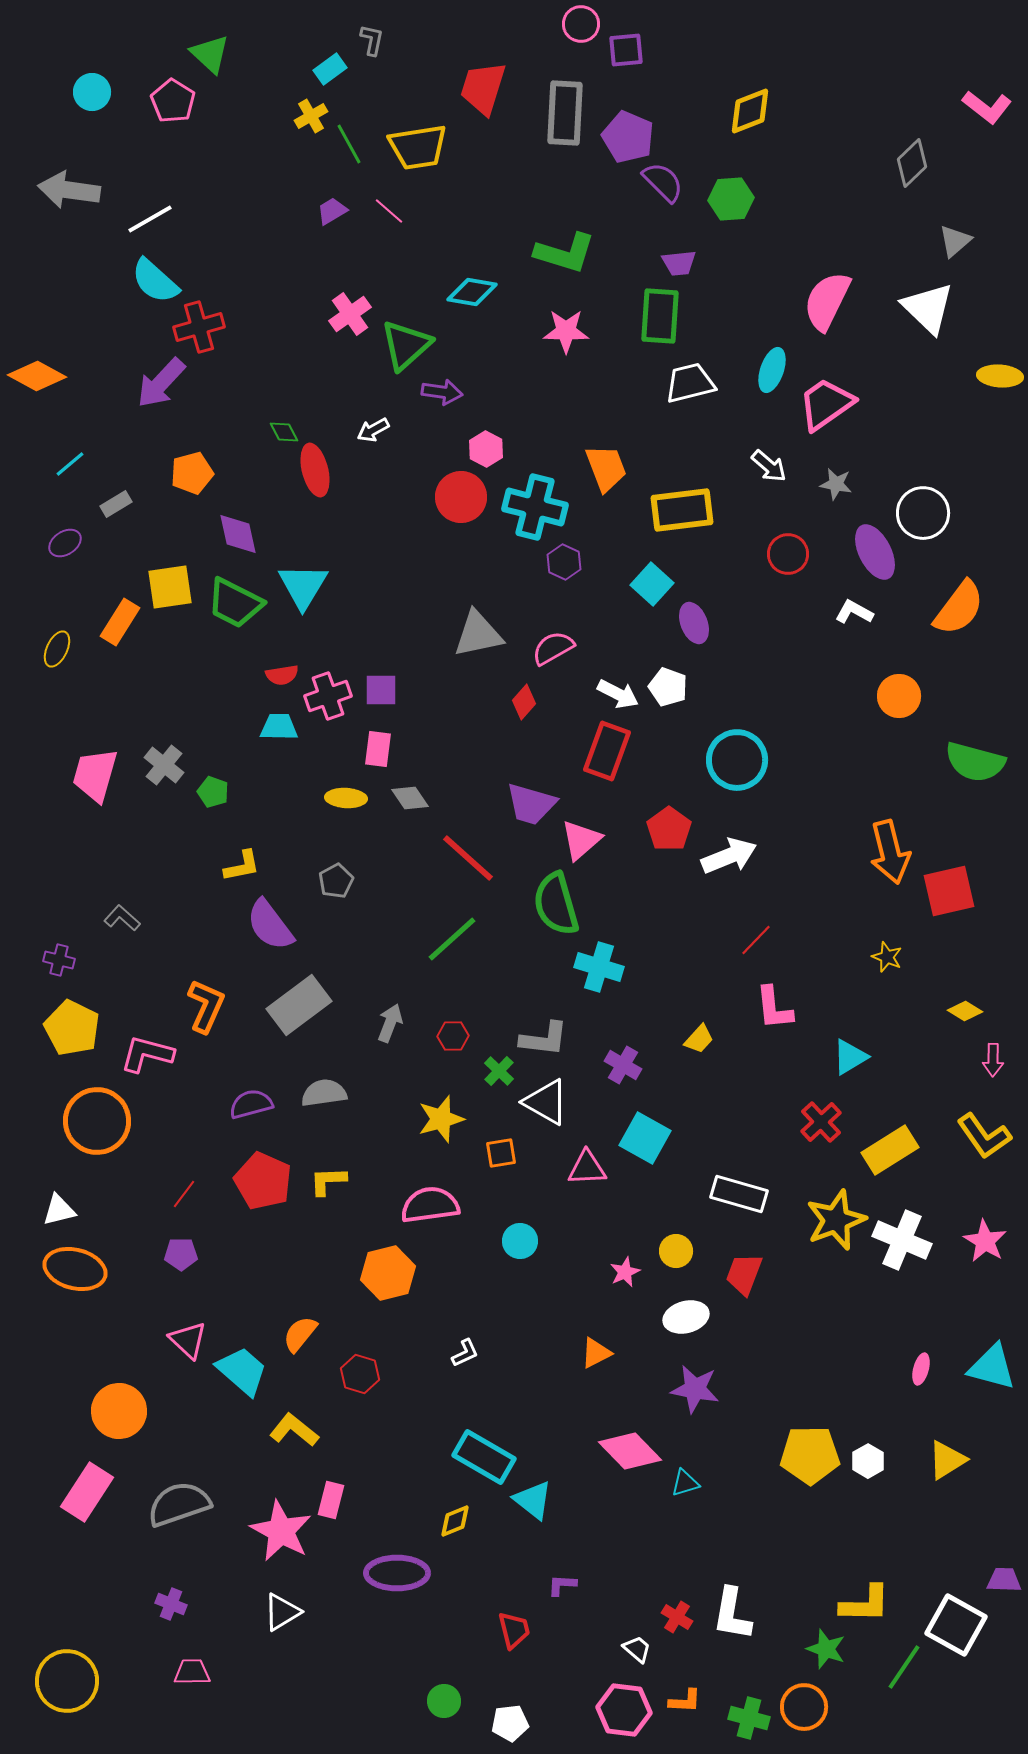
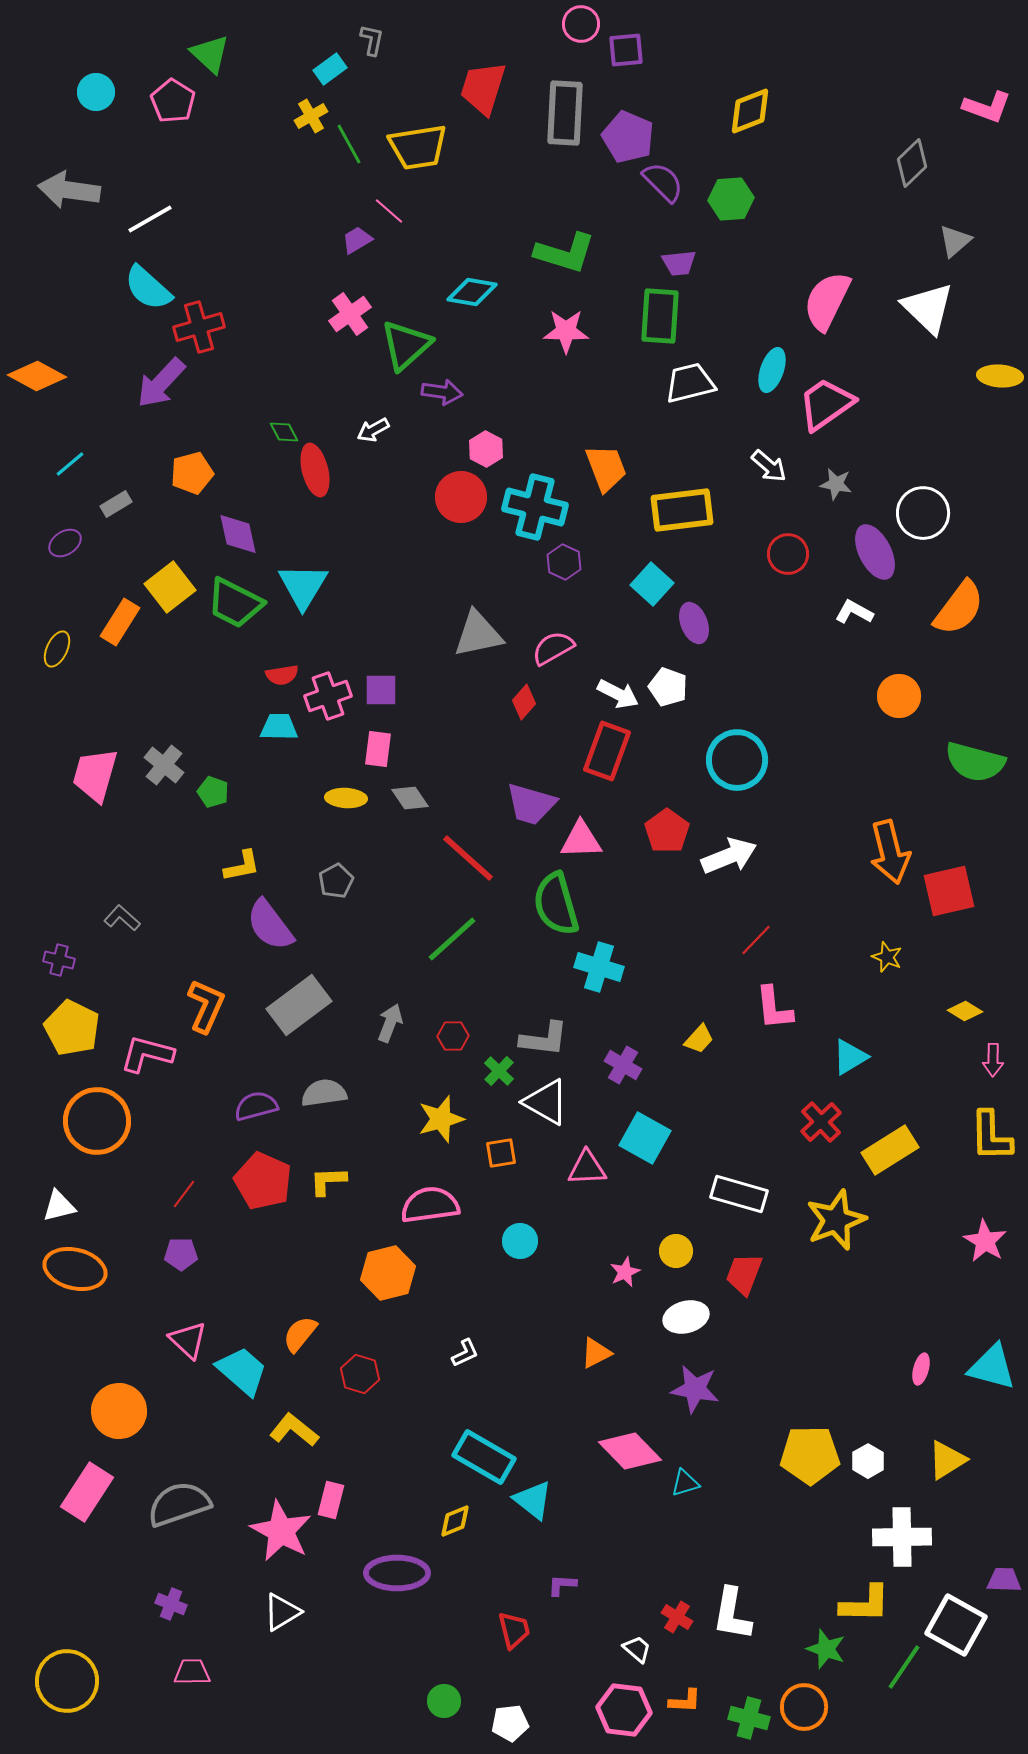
cyan circle at (92, 92): moved 4 px right
pink L-shape at (987, 107): rotated 18 degrees counterclockwise
purple trapezoid at (332, 211): moved 25 px right, 29 px down
cyan semicircle at (155, 281): moved 7 px left, 7 px down
yellow square at (170, 587): rotated 30 degrees counterclockwise
red pentagon at (669, 829): moved 2 px left, 2 px down
pink triangle at (581, 840): rotated 39 degrees clockwise
purple semicircle at (251, 1104): moved 5 px right, 2 px down
yellow L-shape at (984, 1136): moved 7 px right; rotated 34 degrees clockwise
white triangle at (59, 1210): moved 4 px up
white cross at (902, 1240): moved 297 px down; rotated 24 degrees counterclockwise
